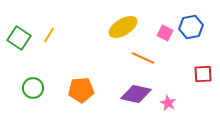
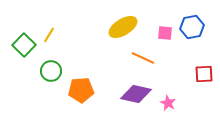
blue hexagon: moved 1 px right
pink square: rotated 21 degrees counterclockwise
green square: moved 5 px right, 7 px down; rotated 10 degrees clockwise
red square: moved 1 px right
green circle: moved 18 px right, 17 px up
